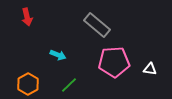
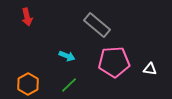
cyan arrow: moved 9 px right, 1 px down
